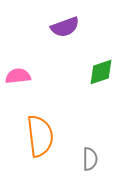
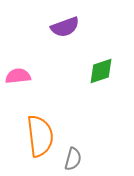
green diamond: moved 1 px up
gray semicircle: moved 17 px left; rotated 15 degrees clockwise
